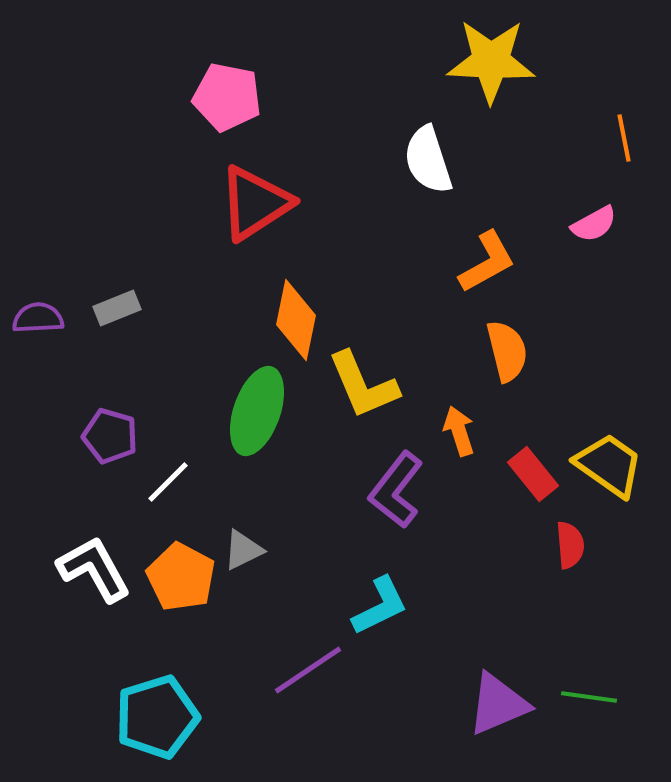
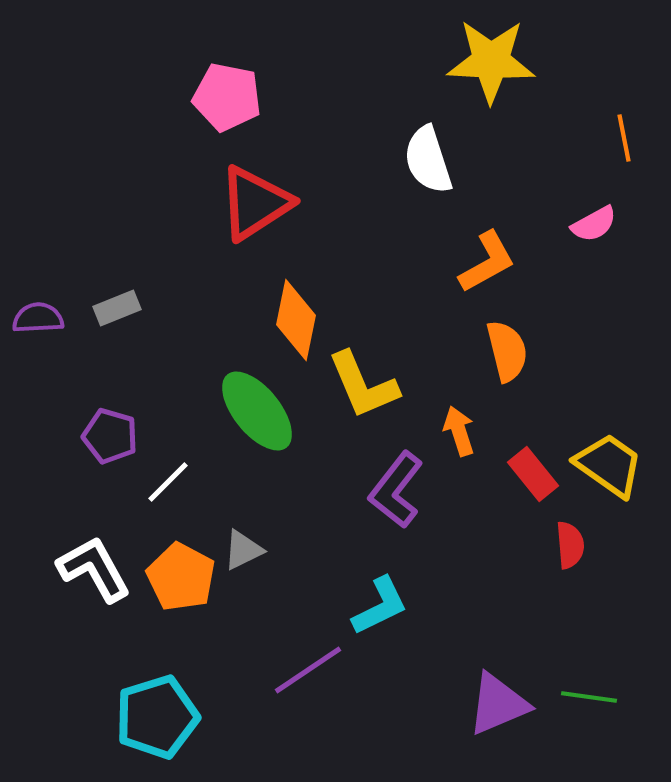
green ellipse: rotated 58 degrees counterclockwise
